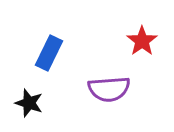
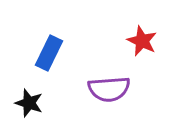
red star: rotated 12 degrees counterclockwise
